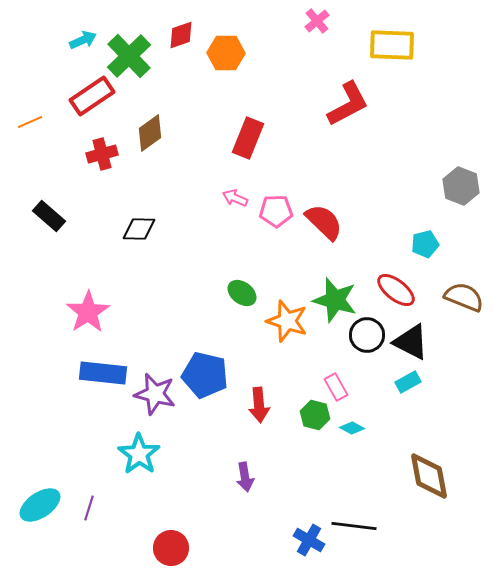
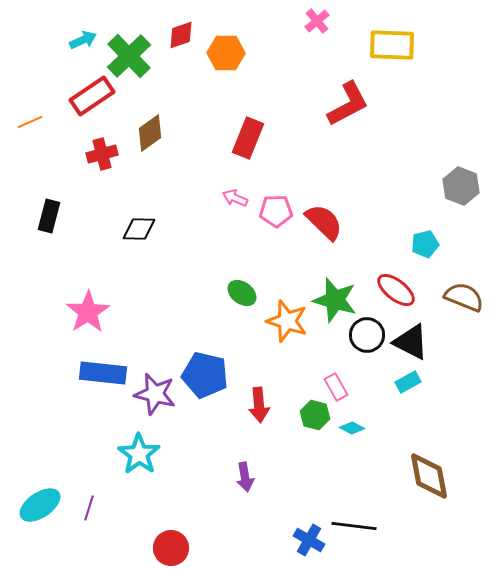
black rectangle at (49, 216): rotated 64 degrees clockwise
